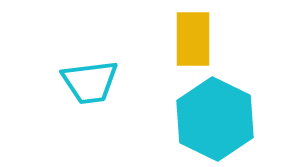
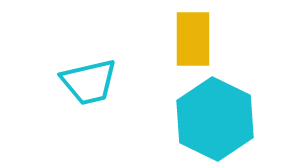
cyan trapezoid: moved 1 px left; rotated 6 degrees counterclockwise
